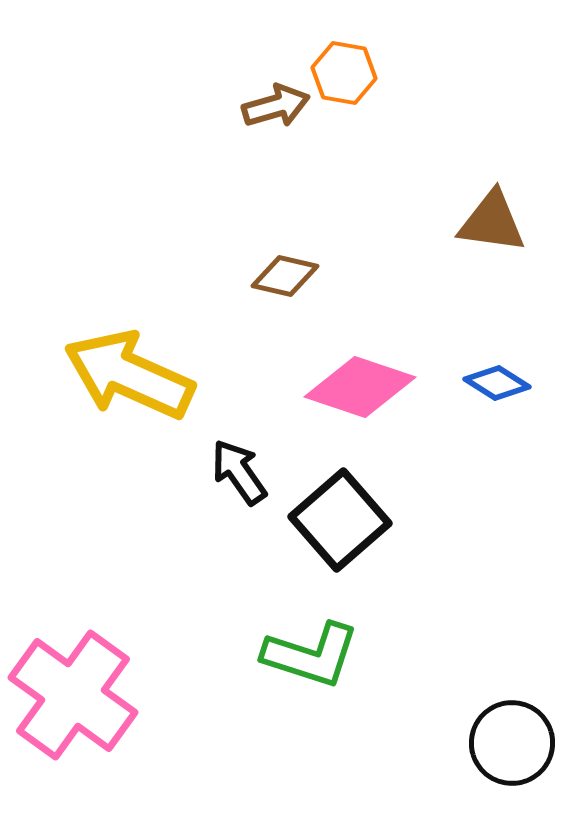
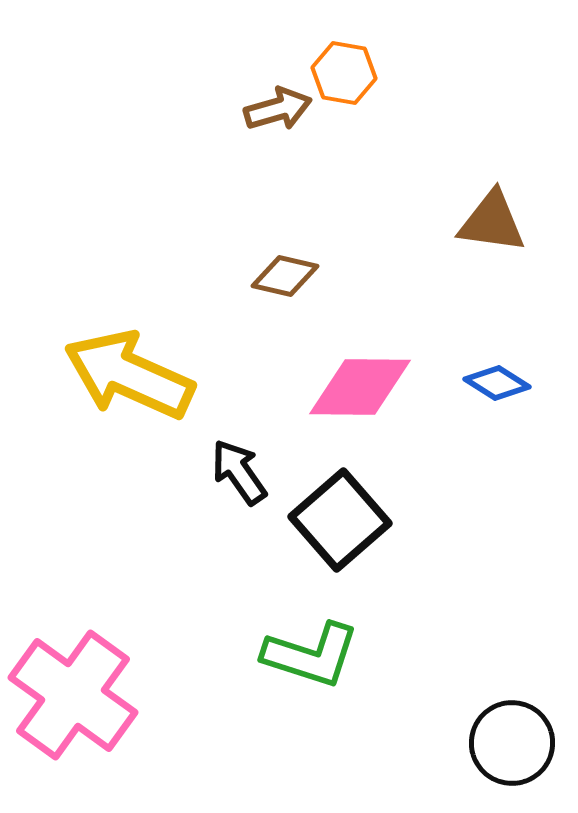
brown arrow: moved 2 px right, 3 px down
pink diamond: rotated 18 degrees counterclockwise
